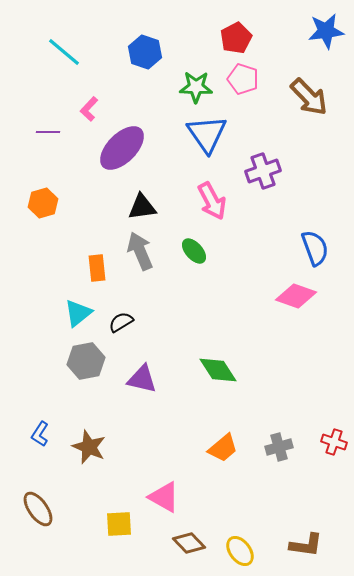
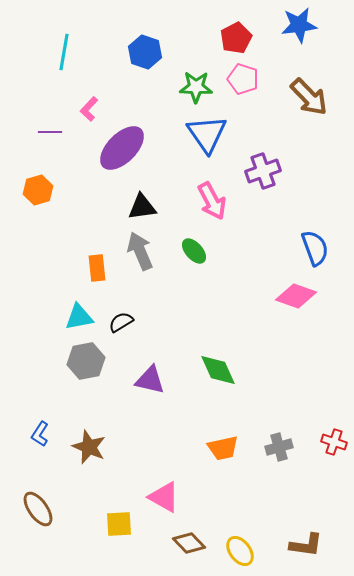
blue star: moved 27 px left, 6 px up
cyan line: rotated 60 degrees clockwise
purple line: moved 2 px right
orange hexagon: moved 5 px left, 13 px up
cyan triangle: moved 1 px right, 4 px down; rotated 28 degrees clockwise
green diamond: rotated 9 degrees clockwise
purple triangle: moved 8 px right, 1 px down
orange trapezoid: rotated 28 degrees clockwise
